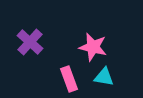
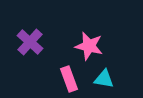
pink star: moved 4 px left, 1 px up
cyan triangle: moved 2 px down
